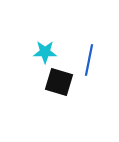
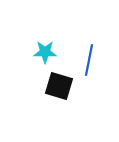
black square: moved 4 px down
